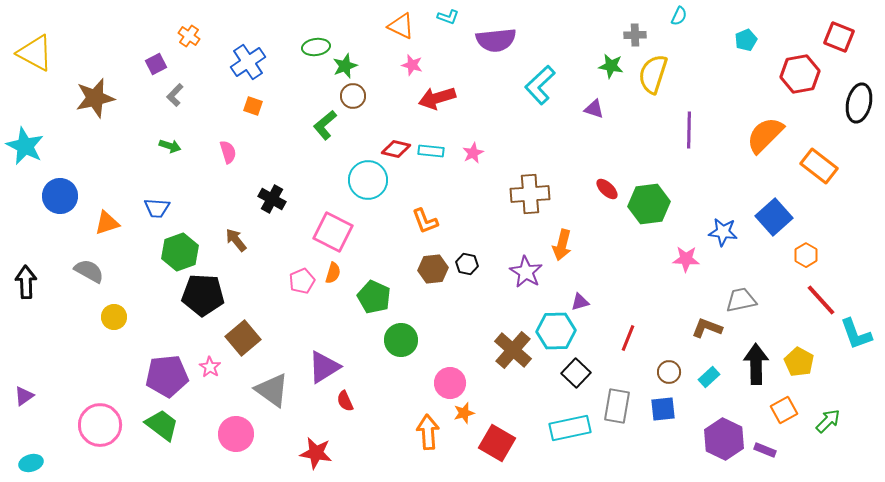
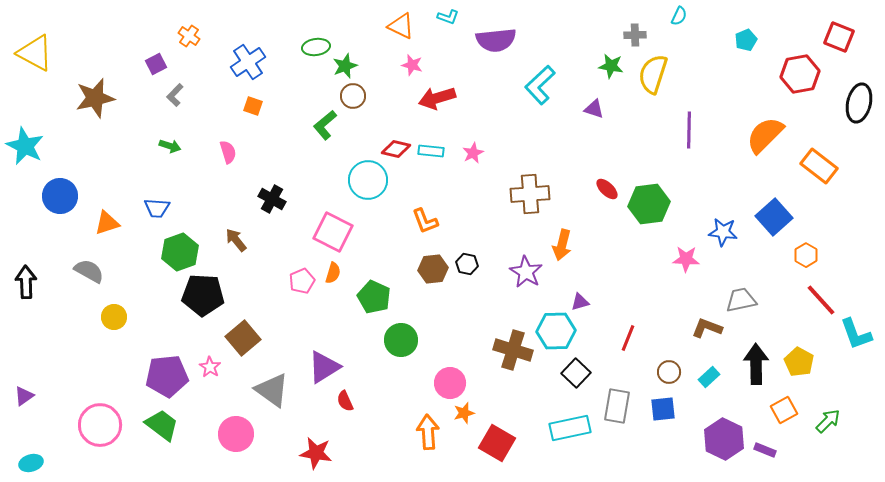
brown cross at (513, 350): rotated 24 degrees counterclockwise
